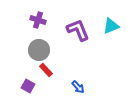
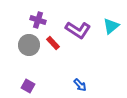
cyan triangle: rotated 18 degrees counterclockwise
purple L-shape: rotated 145 degrees clockwise
gray circle: moved 10 px left, 5 px up
red rectangle: moved 7 px right, 27 px up
blue arrow: moved 2 px right, 2 px up
